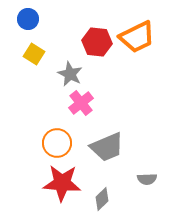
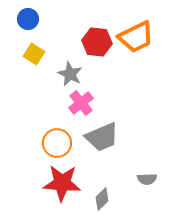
orange trapezoid: moved 1 px left
gray trapezoid: moved 5 px left, 10 px up
